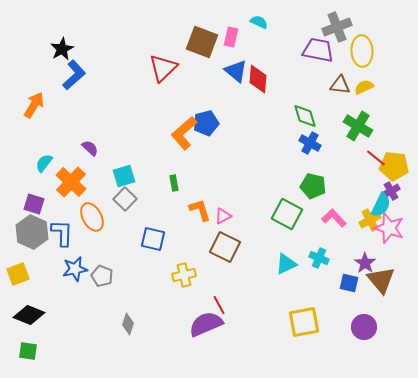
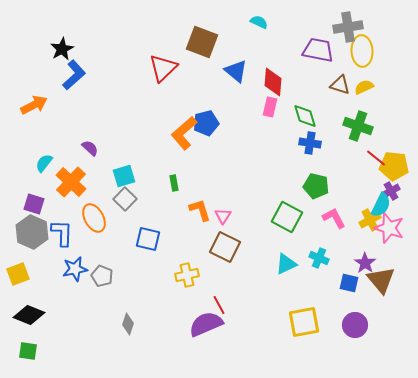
gray cross at (337, 27): moved 11 px right; rotated 12 degrees clockwise
pink rectangle at (231, 37): moved 39 px right, 70 px down
red diamond at (258, 79): moved 15 px right, 3 px down
brown triangle at (340, 85): rotated 10 degrees clockwise
orange arrow at (34, 105): rotated 32 degrees clockwise
green cross at (358, 126): rotated 12 degrees counterclockwise
blue cross at (310, 143): rotated 20 degrees counterclockwise
green pentagon at (313, 186): moved 3 px right
green square at (287, 214): moved 3 px down
pink triangle at (223, 216): rotated 30 degrees counterclockwise
orange ellipse at (92, 217): moved 2 px right, 1 px down
pink L-shape at (334, 218): rotated 15 degrees clockwise
blue square at (153, 239): moved 5 px left
yellow cross at (184, 275): moved 3 px right
purple circle at (364, 327): moved 9 px left, 2 px up
